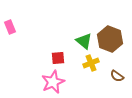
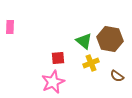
pink rectangle: rotated 24 degrees clockwise
brown hexagon: rotated 10 degrees counterclockwise
